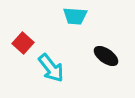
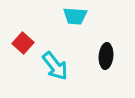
black ellipse: rotated 60 degrees clockwise
cyan arrow: moved 4 px right, 2 px up
